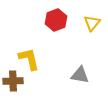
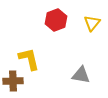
gray triangle: moved 1 px right
